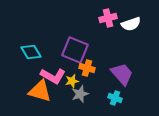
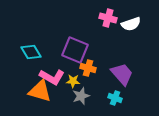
pink cross: rotated 30 degrees clockwise
orange cross: moved 1 px right
pink L-shape: moved 1 px left, 1 px down
yellow star: moved 1 px right; rotated 16 degrees clockwise
gray star: moved 1 px right, 2 px down
